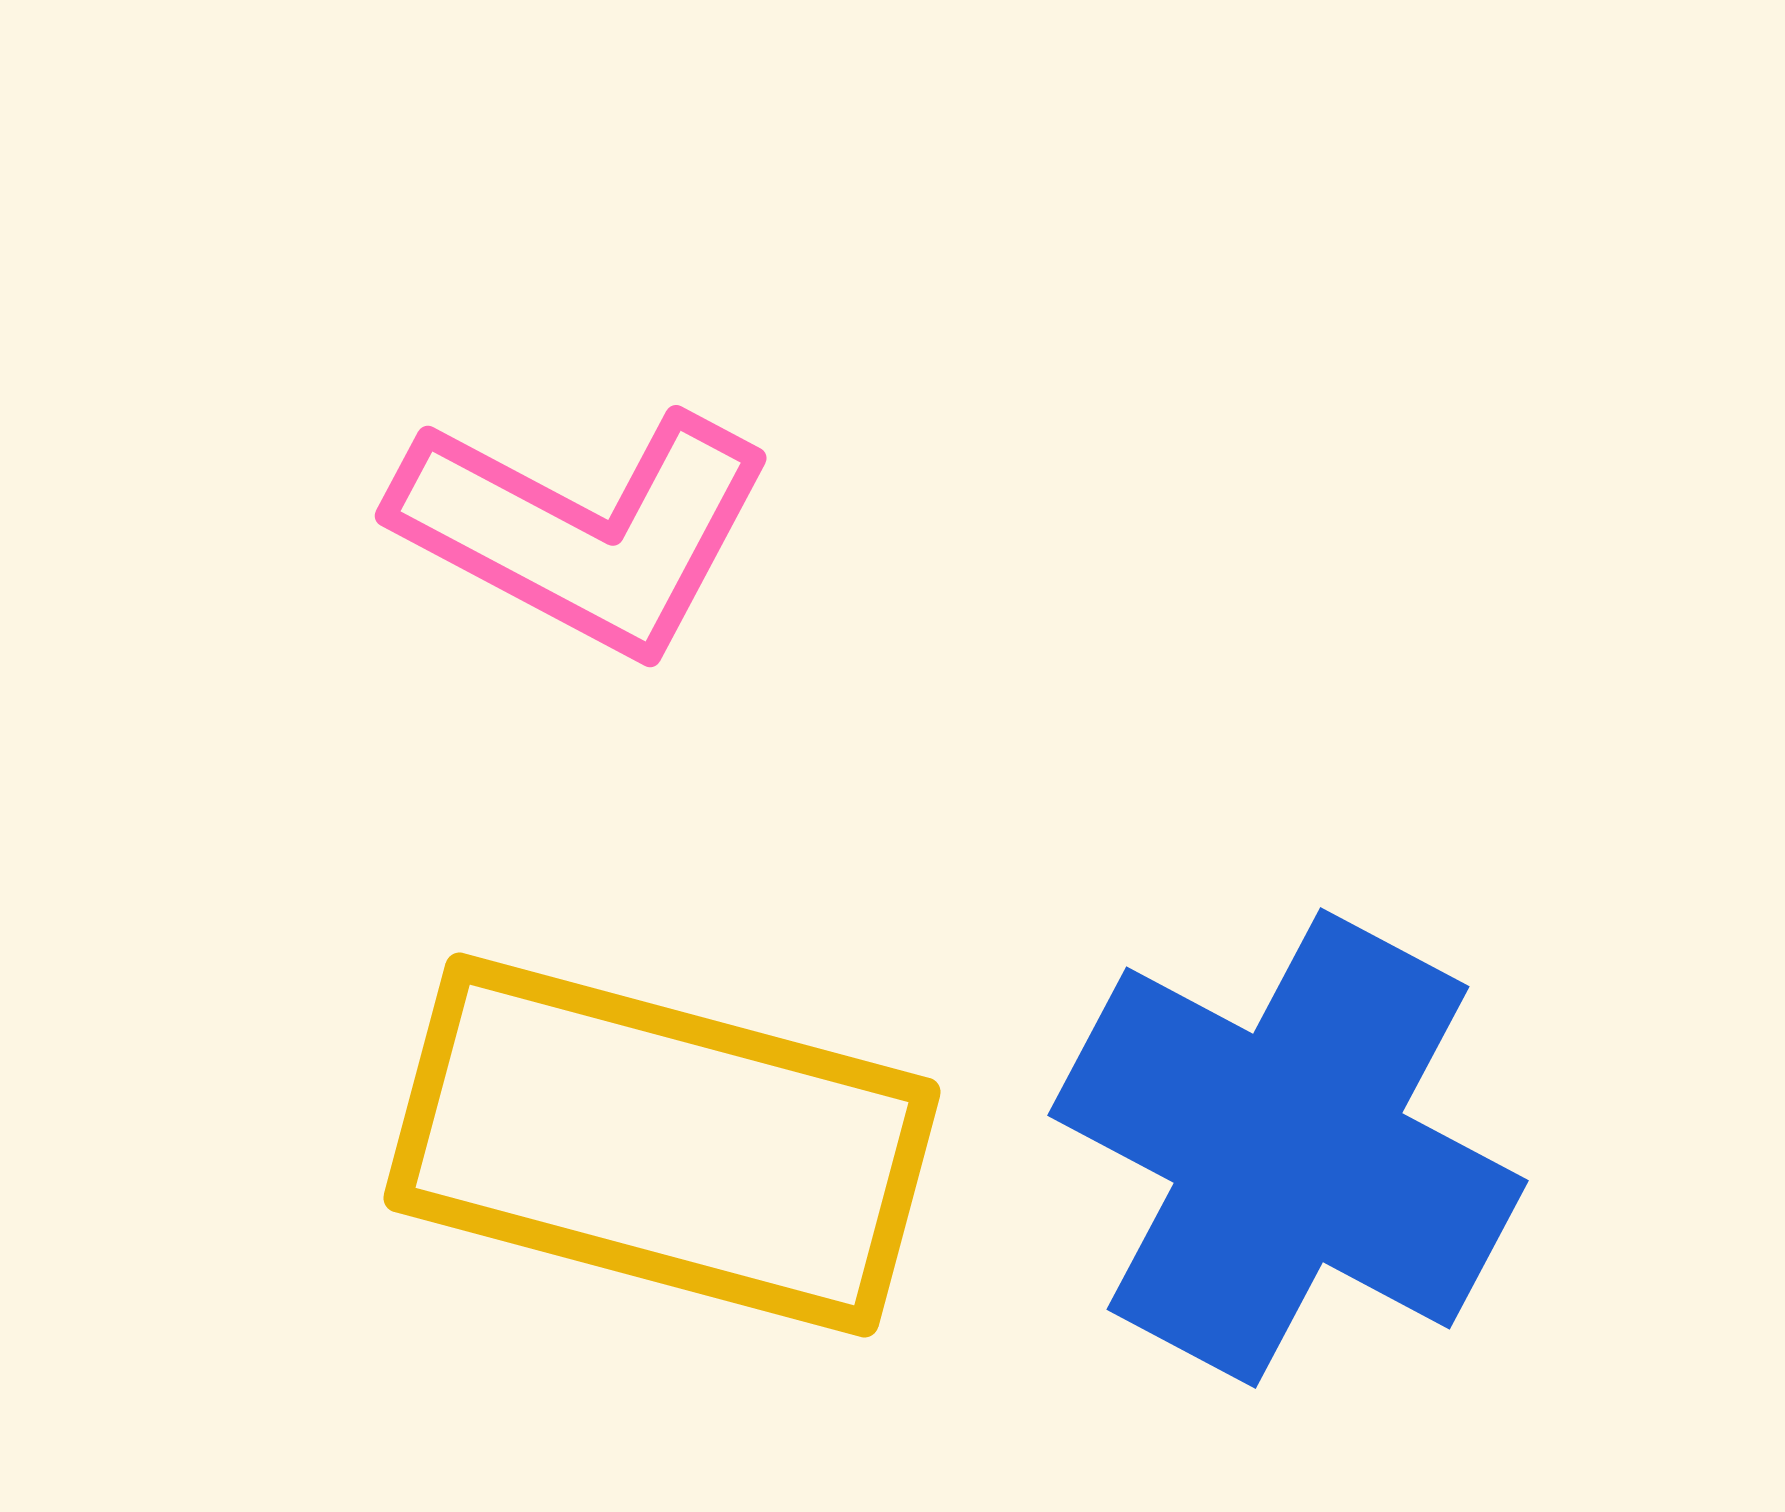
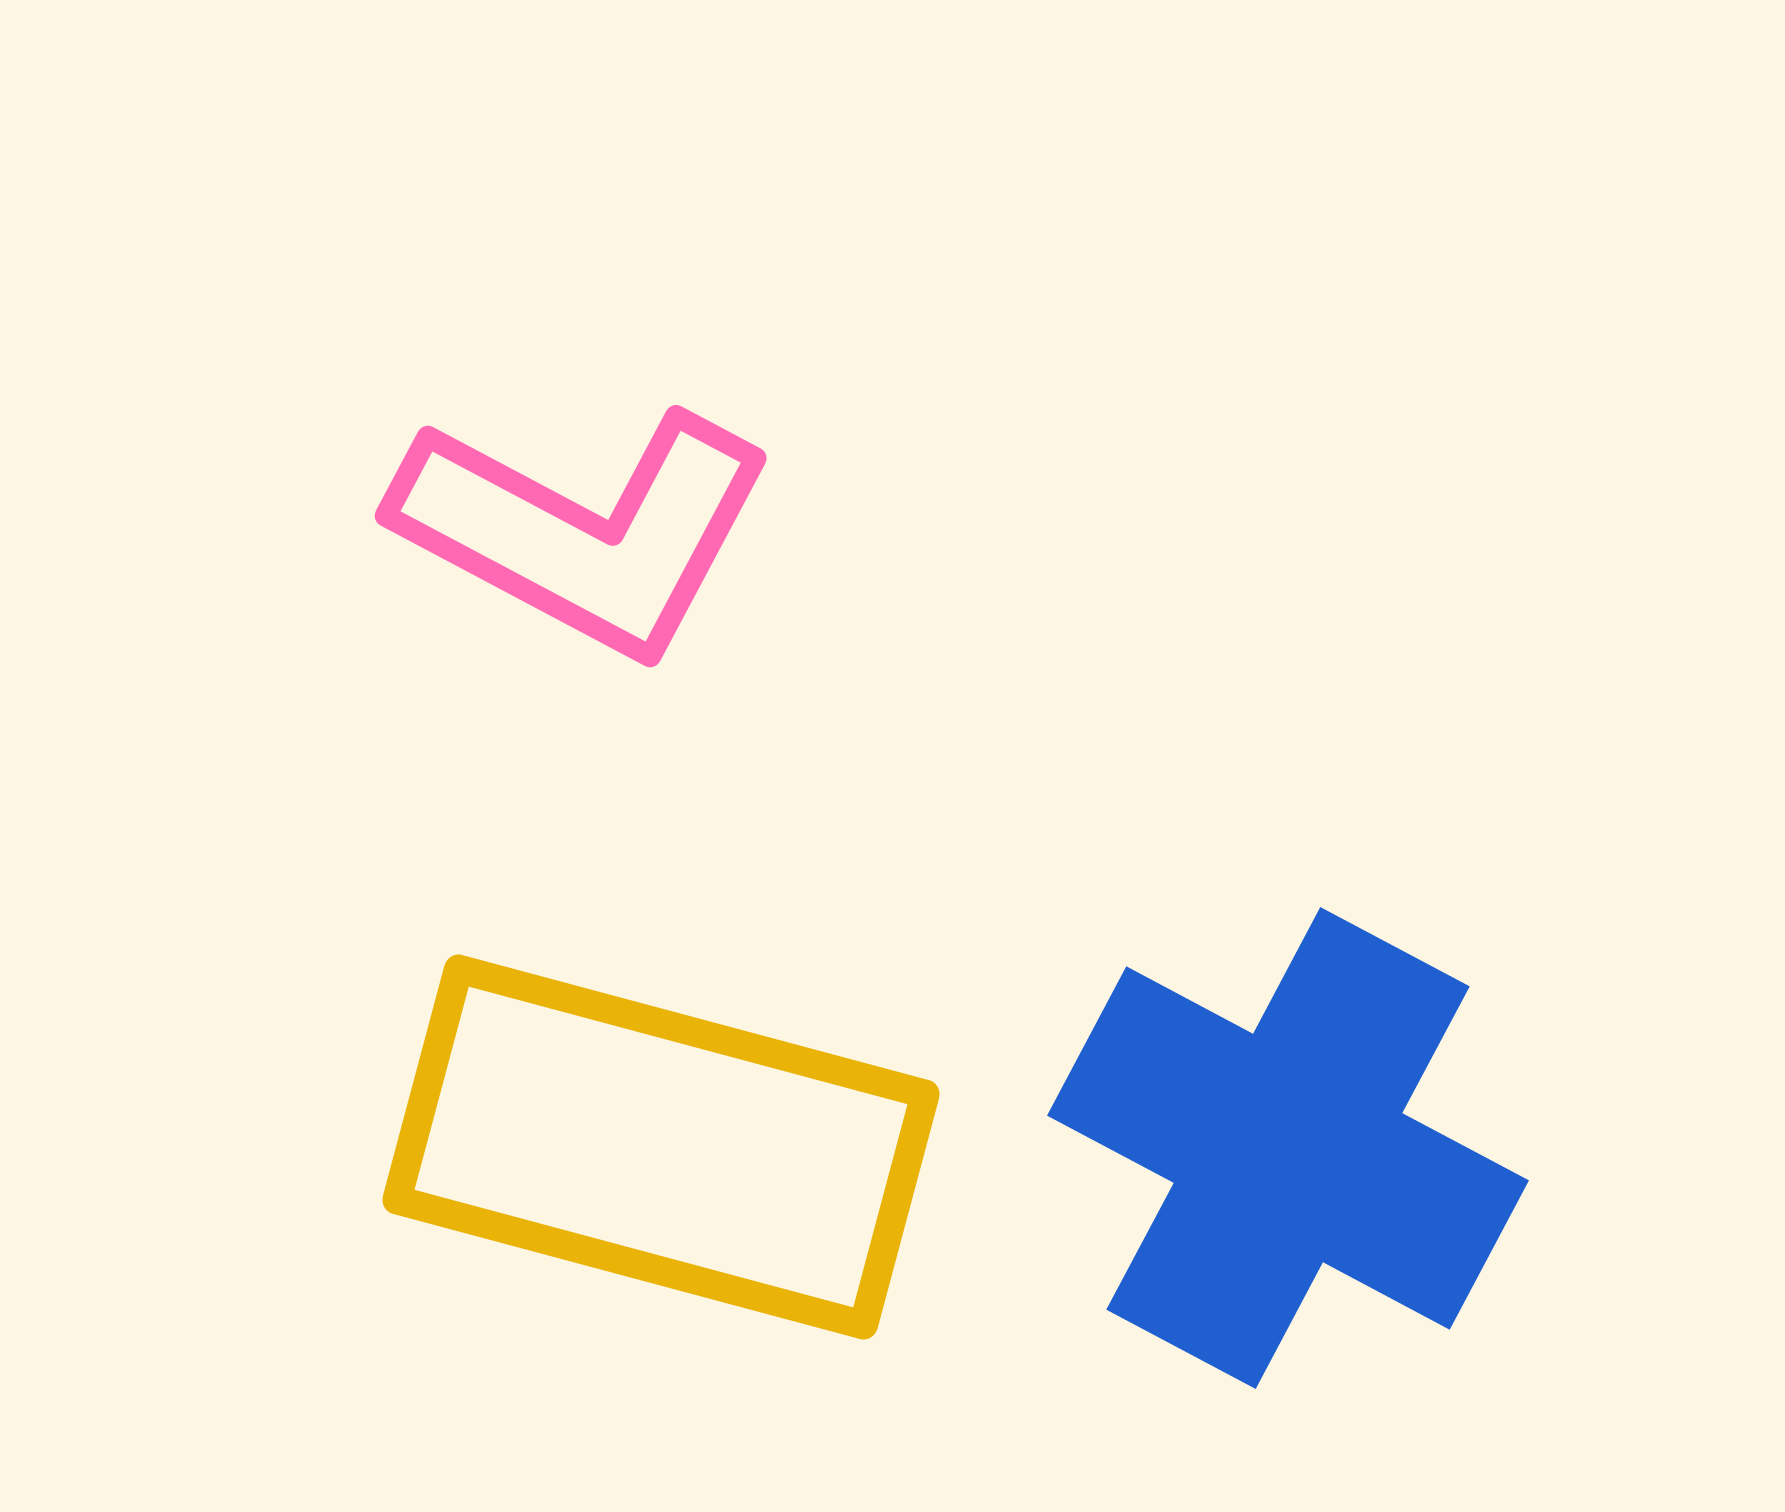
yellow rectangle: moved 1 px left, 2 px down
